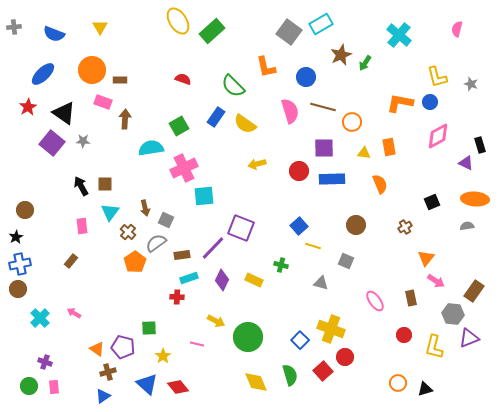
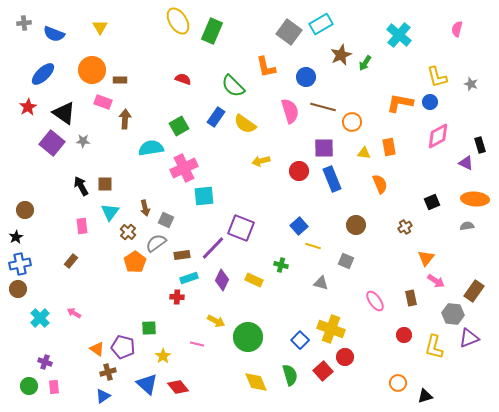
gray cross at (14, 27): moved 10 px right, 4 px up
green rectangle at (212, 31): rotated 25 degrees counterclockwise
yellow arrow at (257, 164): moved 4 px right, 3 px up
blue rectangle at (332, 179): rotated 70 degrees clockwise
black triangle at (425, 389): moved 7 px down
